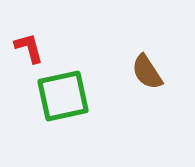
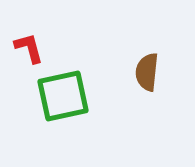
brown semicircle: rotated 39 degrees clockwise
